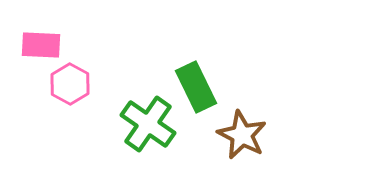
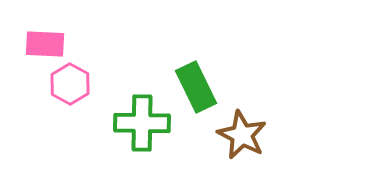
pink rectangle: moved 4 px right, 1 px up
green cross: moved 6 px left, 1 px up; rotated 34 degrees counterclockwise
